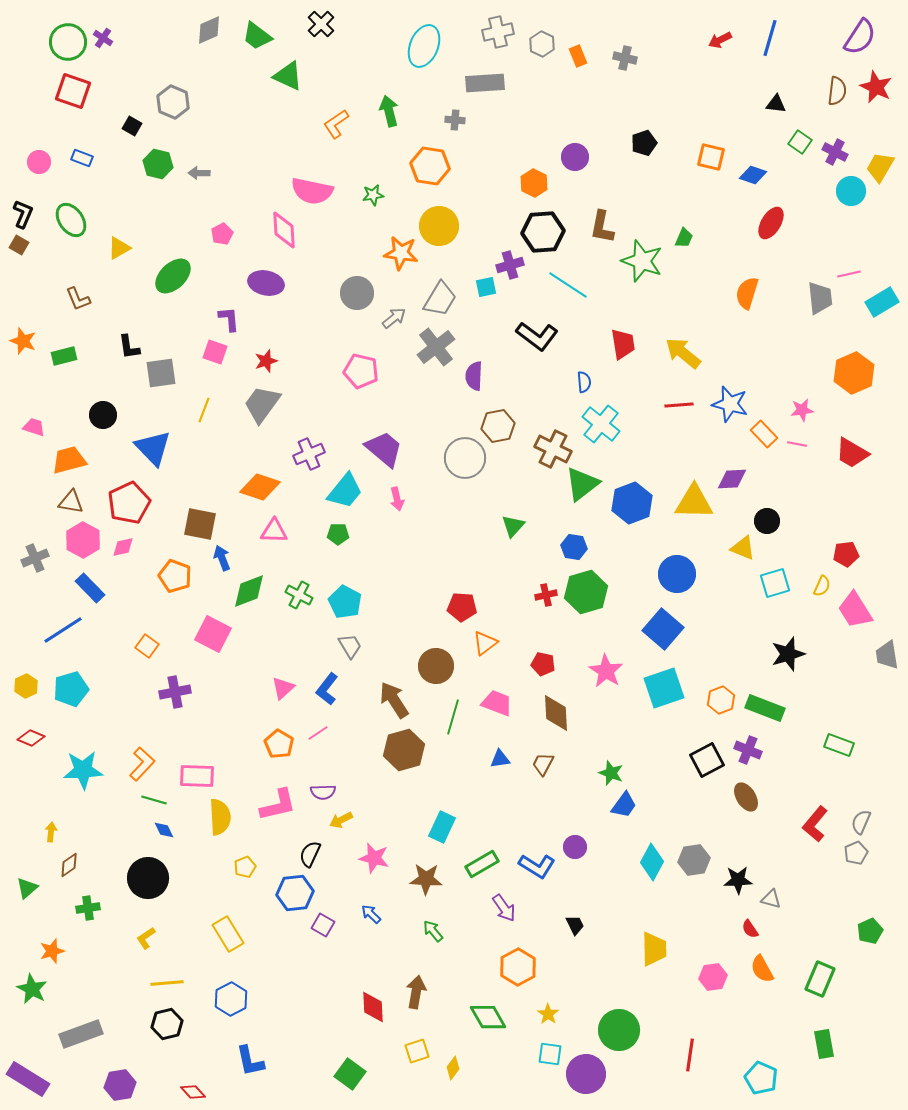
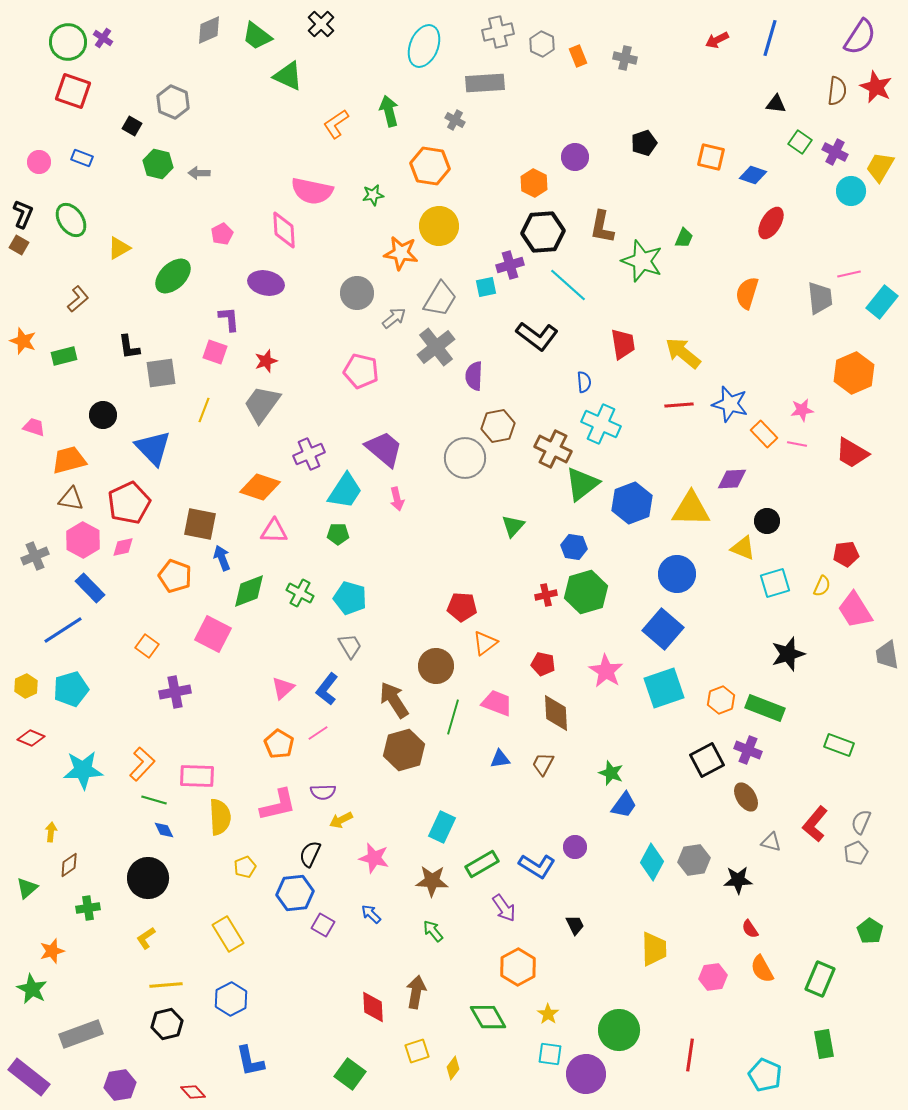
red arrow at (720, 40): moved 3 px left
gray cross at (455, 120): rotated 24 degrees clockwise
cyan line at (568, 285): rotated 9 degrees clockwise
brown L-shape at (78, 299): rotated 108 degrees counterclockwise
cyan rectangle at (882, 302): rotated 20 degrees counterclockwise
cyan cross at (601, 424): rotated 15 degrees counterclockwise
cyan trapezoid at (345, 491): rotated 6 degrees counterclockwise
brown triangle at (71, 502): moved 3 px up
yellow triangle at (694, 502): moved 3 px left, 7 px down
gray cross at (35, 558): moved 2 px up
green cross at (299, 595): moved 1 px right, 2 px up
cyan pentagon at (345, 602): moved 5 px right, 4 px up; rotated 12 degrees counterclockwise
brown star at (426, 879): moved 6 px right, 2 px down
gray triangle at (771, 899): moved 57 px up
green pentagon at (870, 931): rotated 15 degrees counterclockwise
yellow line at (167, 983): moved 1 px left, 2 px down
cyan pentagon at (761, 1078): moved 4 px right, 3 px up
purple rectangle at (28, 1079): moved 1 px right, 2 px up; rotated 6 degrees clockwise
